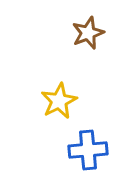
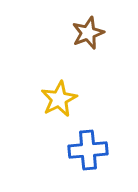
yellow star: moved 2 px up
